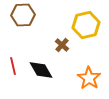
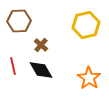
brown hexagon: moved 4 px left, 6 px down
brown cross: moved 21 px left
